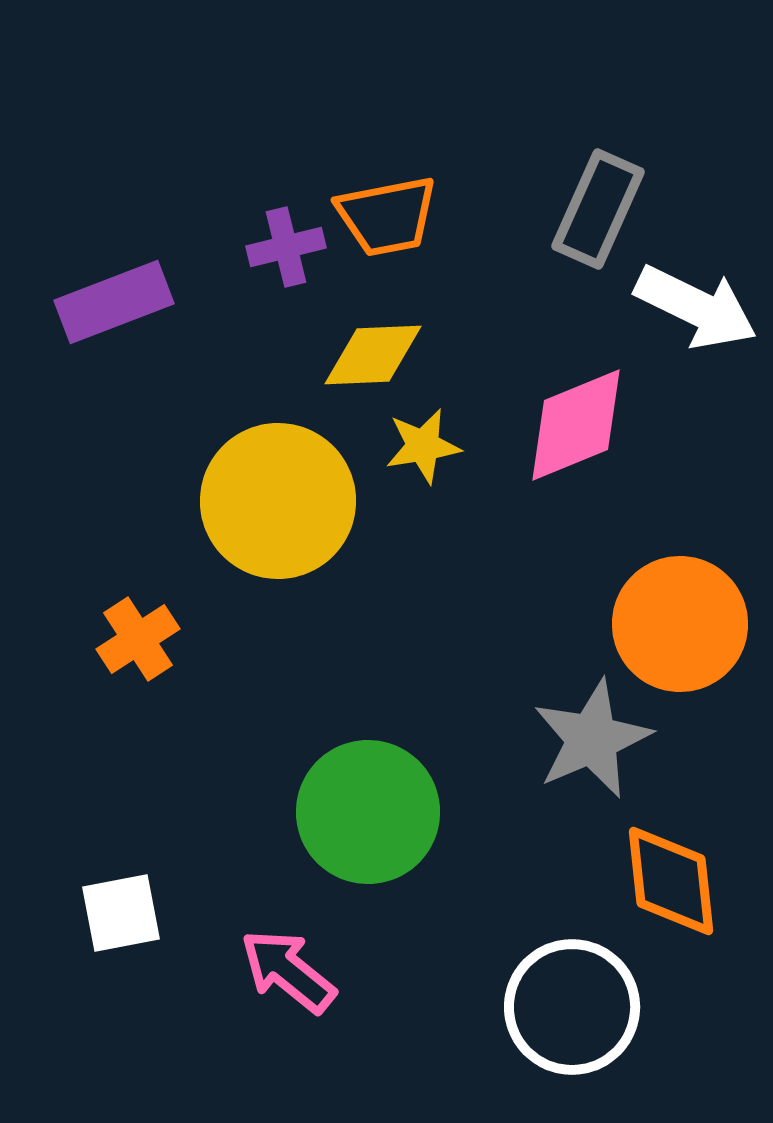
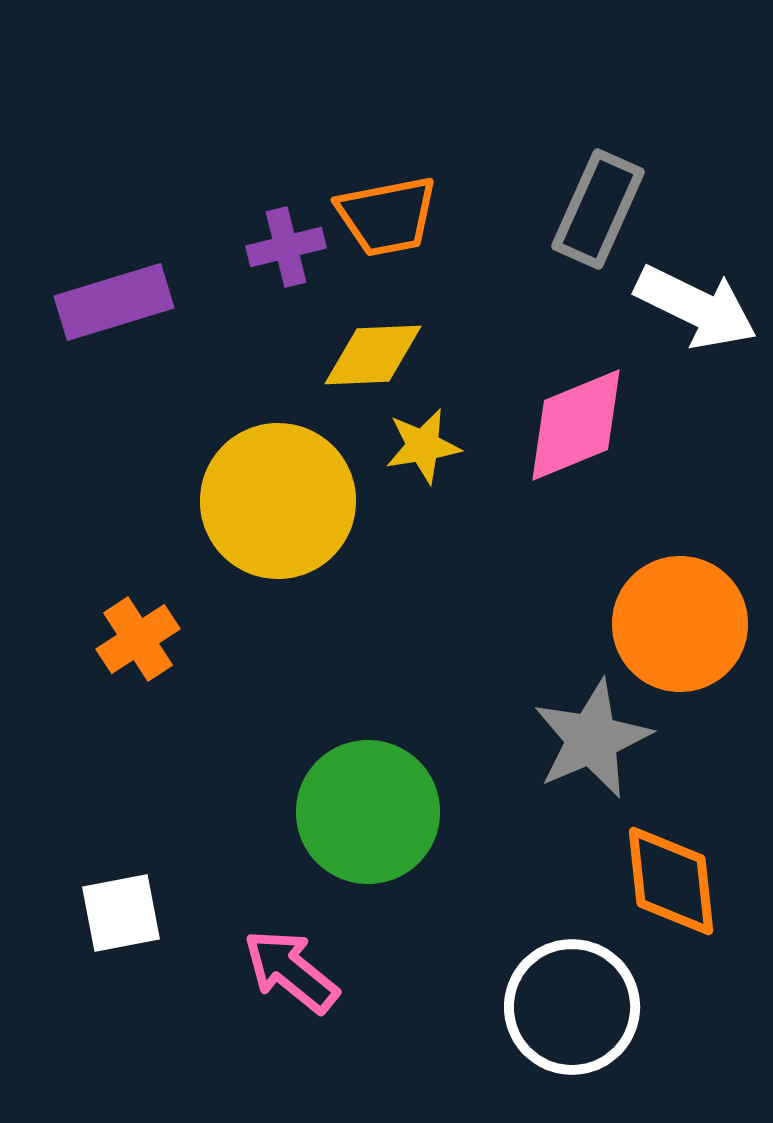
purple rectangle: rotated 4 degrees clockwise
pink arrow: moved 3 px right
